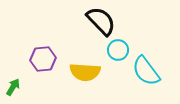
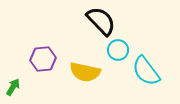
yellow semicircle: rotated 8 degrees clockwise
